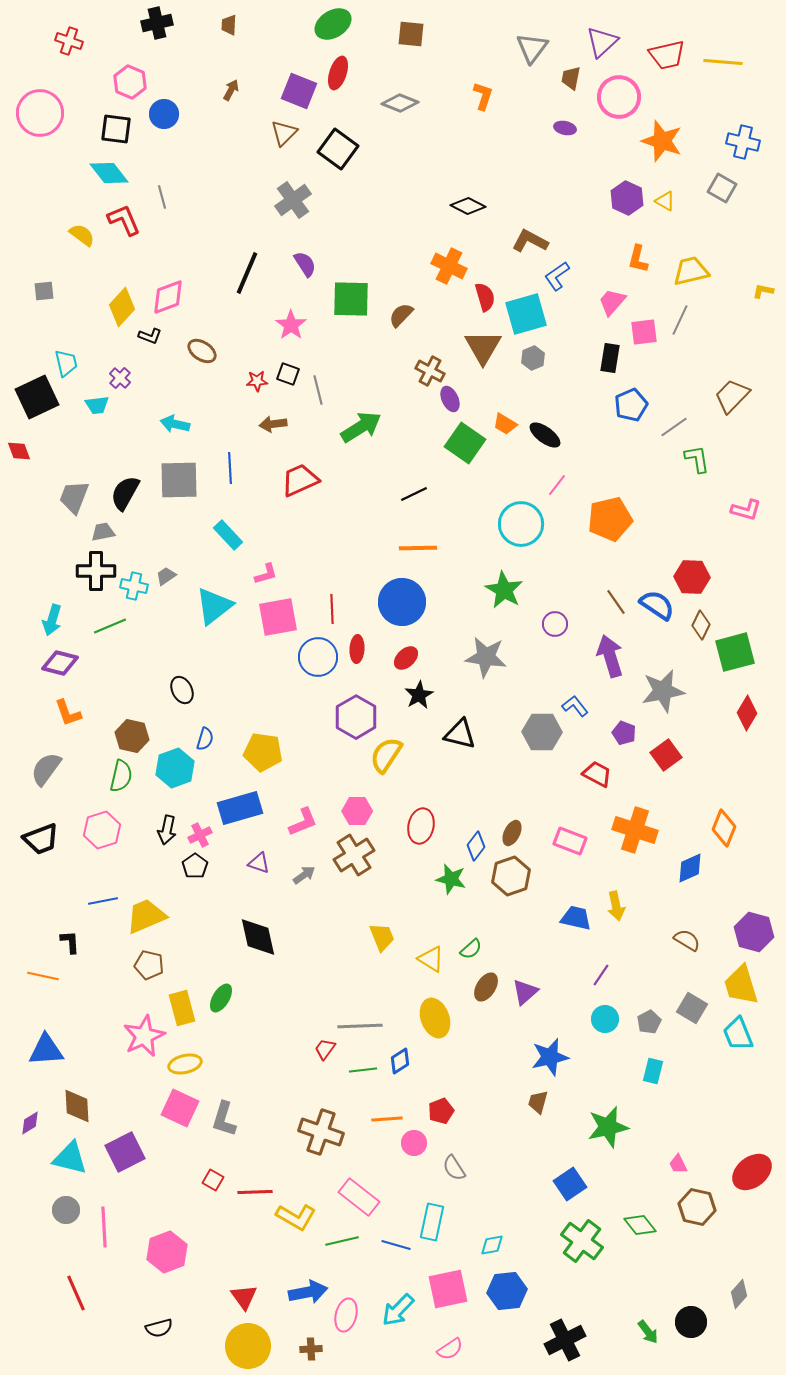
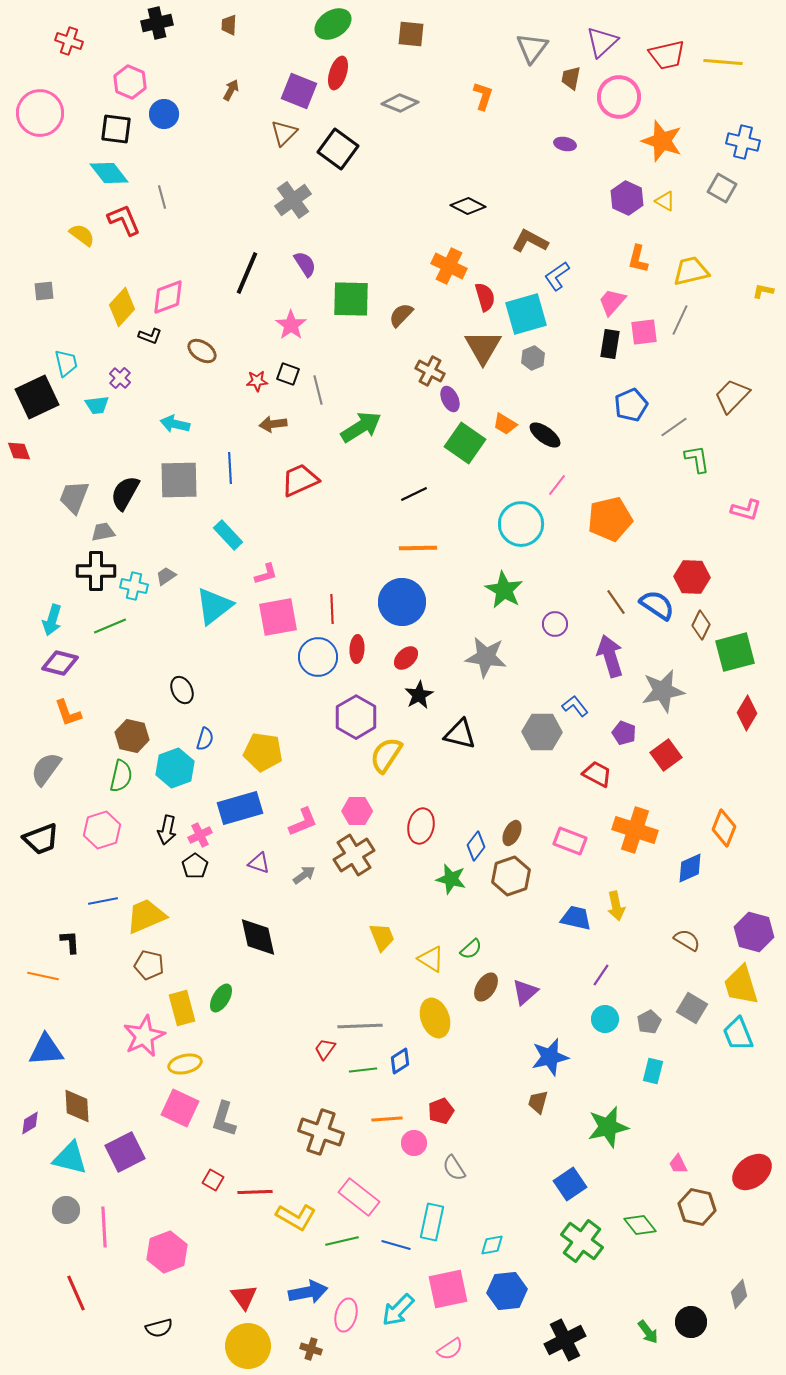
purple ellipse at (565, 128): moved 16 px down
black rectangle at (610, 358): moved 14 px up
brown cross at (311, 1349): rotated 20 degrees clockwise
